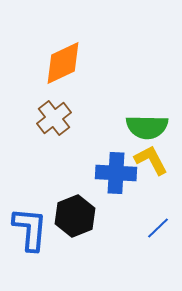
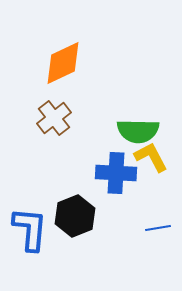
green semicircle: moved 9 px left, 4 px down
yellow L-shape: moved 3 px up
blue line: rotated 35 degrees clockwise
